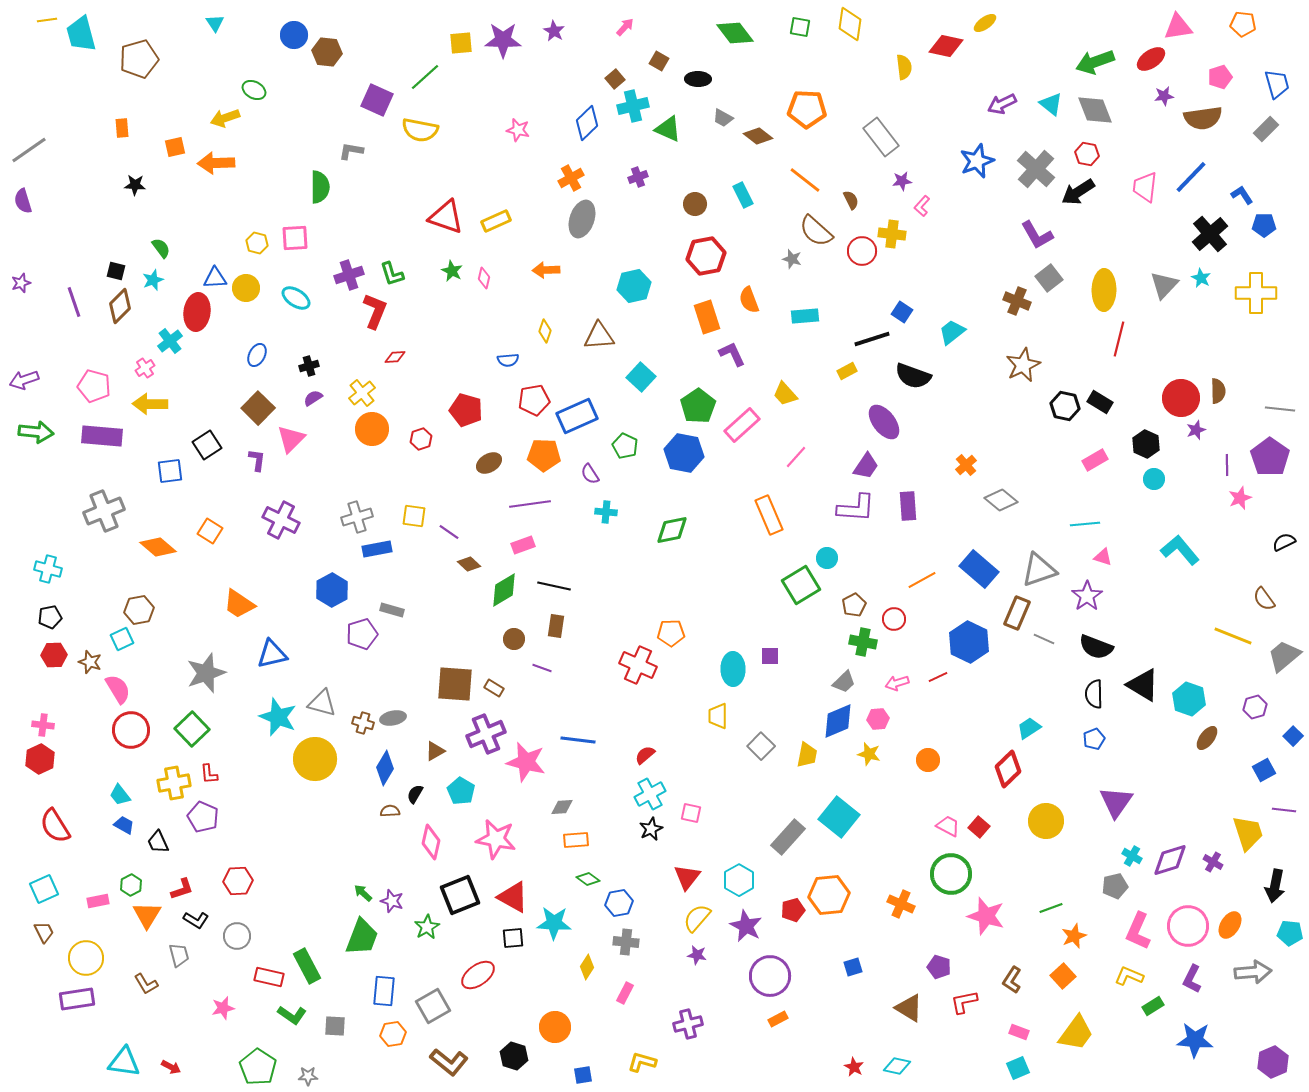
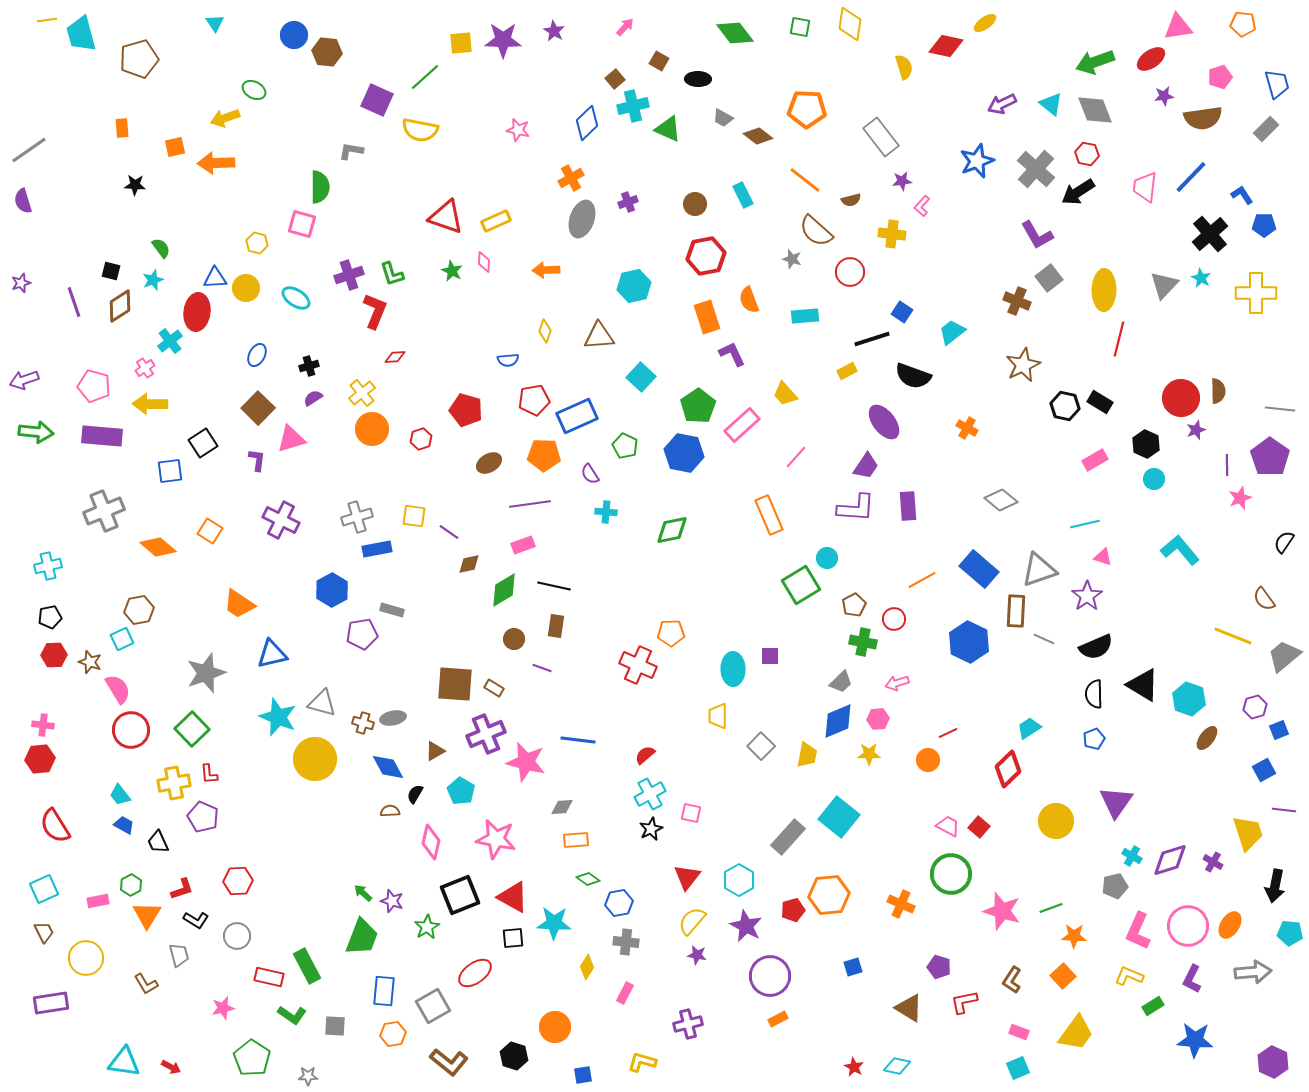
yellow semicircle at (904, 67): rotated 10 degrees counterclockwise
purple cross at (638, 177): moved 10 px left, 25 px down
brown semicircle at (851, 200): rotated 102 degrees clockwise
pink square at (295, 238): moved 7 px right, 14 px up; rotated 20 degrees clockwise
red circle at (862, 251): moved 12 px left, 21 px down
black square at (116, 271): moved 5 px left
pink diamond at (484, 278): moved 16 px up; rotated 10 degrees counterclockwise
brown diamond at (120, 306): rotated 12 degrees clockwise
pink triangle at (291, 439): rotated 28 degrees clockwise
black square at (207, 445): moved 4 px left, 2 px up
orange cross at (966, 465): moved 1 px right, 37 px up; rotated 20 degrees counterclockwise
cyan line at (1085, 524): rotated 8 degrees counterclockwise
black semicircle at (1284, 542): rotated 30 degrees counterclockwise
brown diamond at (469, 564): rotated 55 degrees counterclockwise
cyan cross at (48, 569): moved 3 px up; rotated 28 degrees counterclockwise
brown rectangle at (1017, 613): moved 1 px left, 2 px up; rotated 20 degrees counterclockwise
purple pentagon at (362, 634): rotated 8 degrees clockwise
black semicircle at (1096, 647): rotated 44 degrees counterclockwise
red line at (938, 677): moved 10 px right, 56 px down
gray trapezoid at (844, 682): moved 3 px left
blue square at (1293, 736): moved 14 px left, 6 px up; rotated 24 degrees clockwise
yellow star at (869, 754): rotated 15 degrees counterclockwise
red hexagon at (40, 759): rotated 20 degrees clockwise
blue diamond at (385, 768): moved 3 px right, 1 px up; rotated 60 degrees counterclockwise
yellow circle at (1046, 821): moved 10 px right
pink star at (986, 916): moved 16 px right, 5 px up
yellow semicircle at (697, 918): moved 5 px left, 3 px down
orange star at (1074, 936): rotated 25 degrees clockwise
red ellipse at (478, 975): moved 3 px left, 2 px up
purple rectangle at (77, 999): moved 26 px left, 4 px down
purple hexagon at (1273, 1062): rotated 12 degrees counterclockwise
green pentagon at (258, 1067): moved 6 px left, 9 px up
